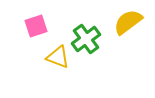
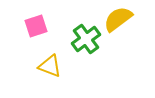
yellow semicircle: moved 10 px left, 3 px up
yellow triangle: moved 8 px left, 9 px down
